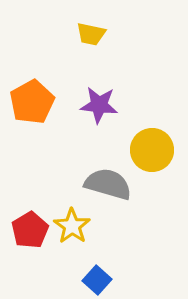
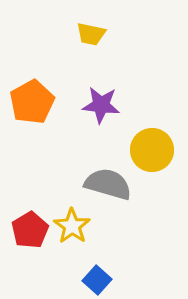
purple star: moved 2 px right
